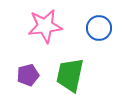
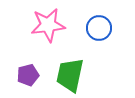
pink star: moved 3 px right, 1 px up
